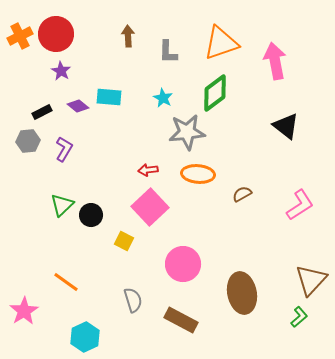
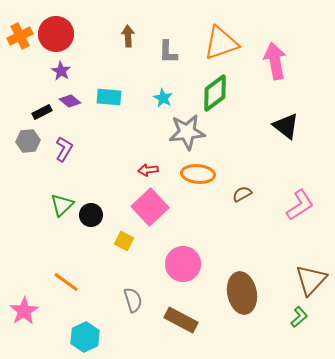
purple diamond: moved 8 px left, 5 px up
